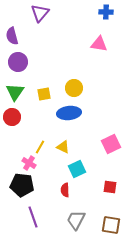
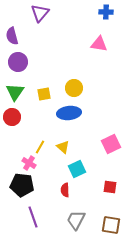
yellow triangle: rotated 16 degrees clockwise
